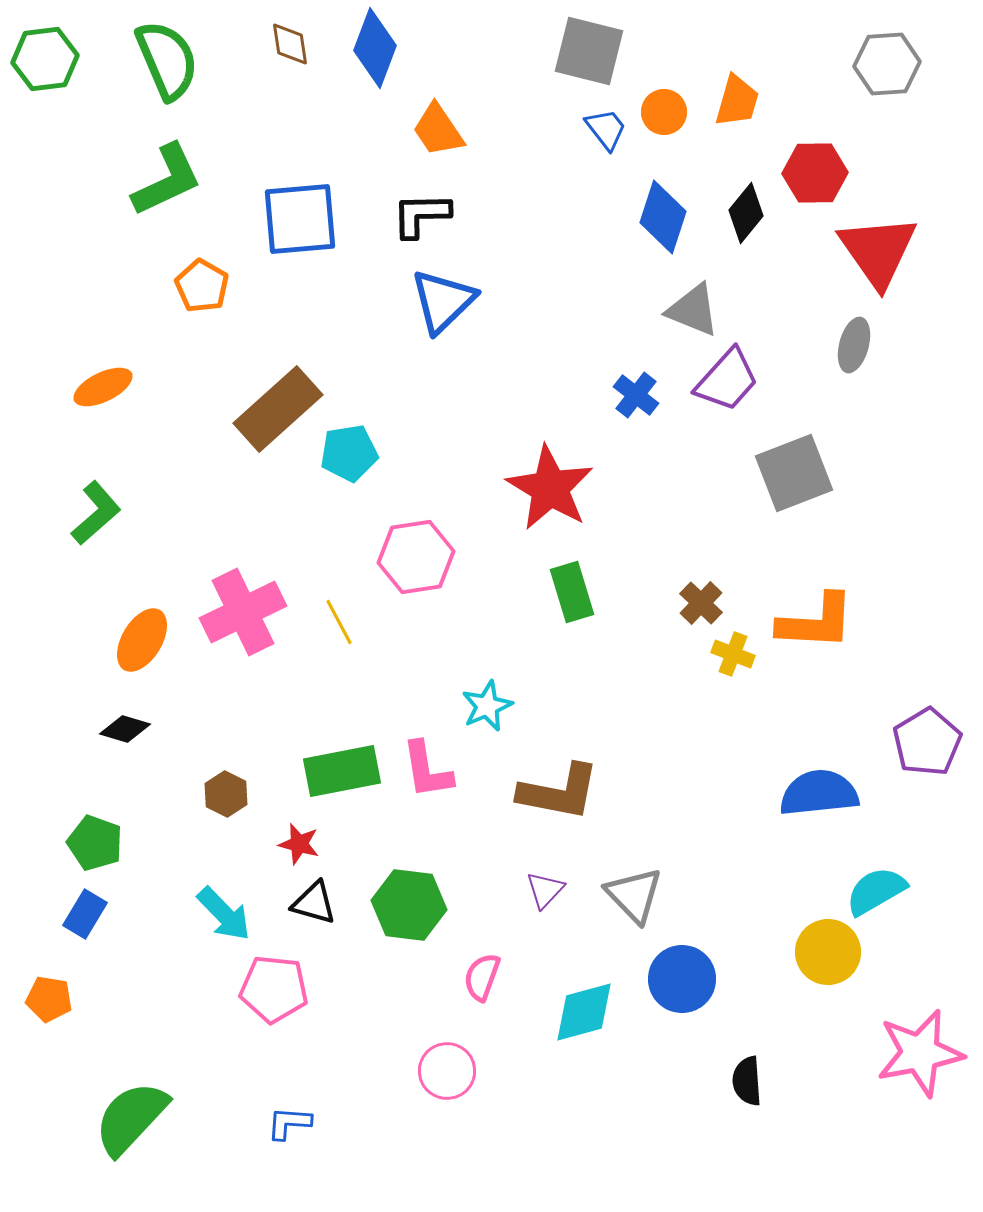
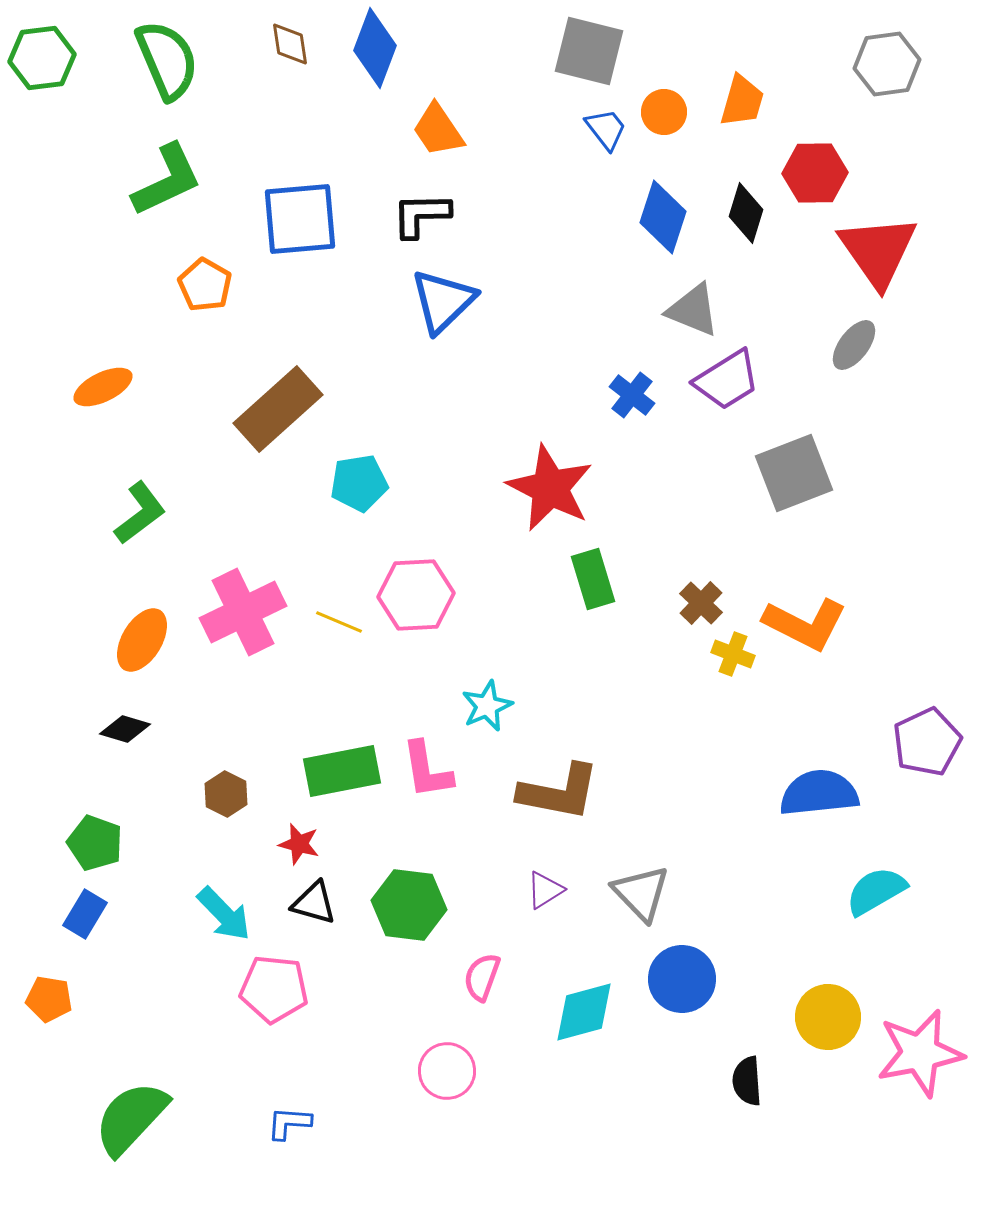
green hexagon at (45, 59): moved 3 px left, 1 px up
gray hexagon at (887, 64): rotated 4 degrees counterclockwise
orange trapezoid at (737, 101): moved 5 px right
black diamond at (746, 213): rotated 22 degrees counterclockwise
orange pentagon at (202, 286): moved 3 px right, 1 px up
gray ellipse at (854, 345): rotated 22 degrees clockwise
purple trapezoid at (727, 380): rotated 16 degrees clockwise
blue cross at (636, 395): moved 4 px left
cyan pentagon at (349, 453): moved 10 px right, 30 px down
red star at (550, 488): rotated 4 degrees counterclockwise
green L-shape at (96, 513): moved 44 px right; rotated 4 degrees clockwise
pink hexagon at (416, 557): moved 38 px down; rotated 6 degrees clockwise
green rectangle at (572, 592): moved 21 px right, 13 px up
yellow line at (339, 622): rotated 39 degrees counterclockwise
orange L-shape at (816, 622): moved 11 px left, 2 px down; rotated 24 degrees clockwise
purple pentagon at (927, 742): rotated 6 degrees clockwise
purple triangle at (545, 890): rotated 15 degrees clockwise
gray triangle at (634, 895): moved 7 px right, 2 px up
yellow circle at (828, 952): moved 65 px down
